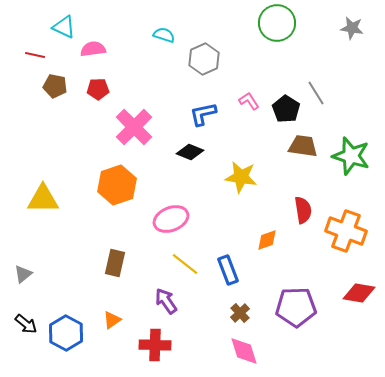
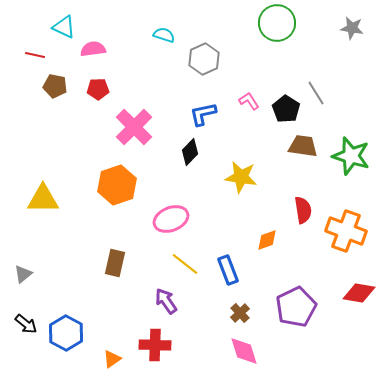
black diamond: rotated 68 degrees counterclockwise
purple pentagon: rotated 24 degrees counterclockwise
orange triangle: moved 39 px down
